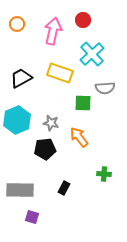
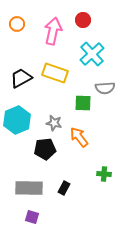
yellow rectangle: moved 5 px left
gray star: moved 3 px right
gray rectangle: moved 9 px right, 2 px up
